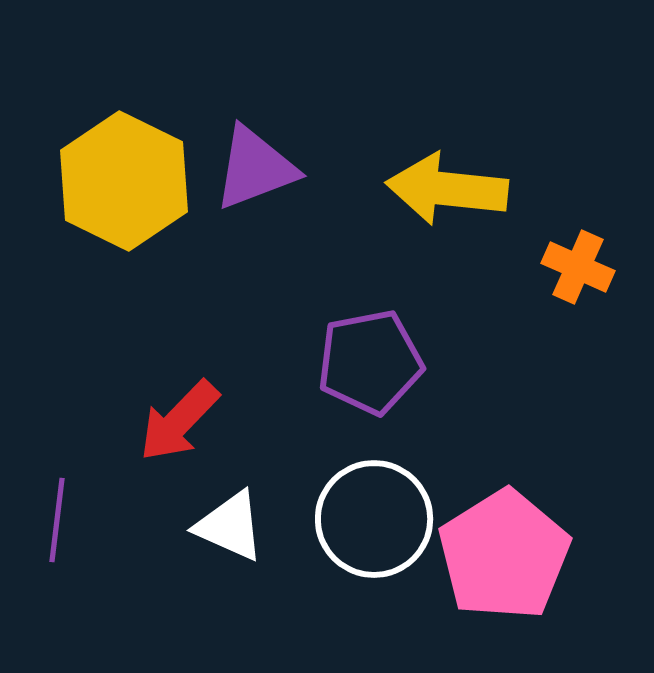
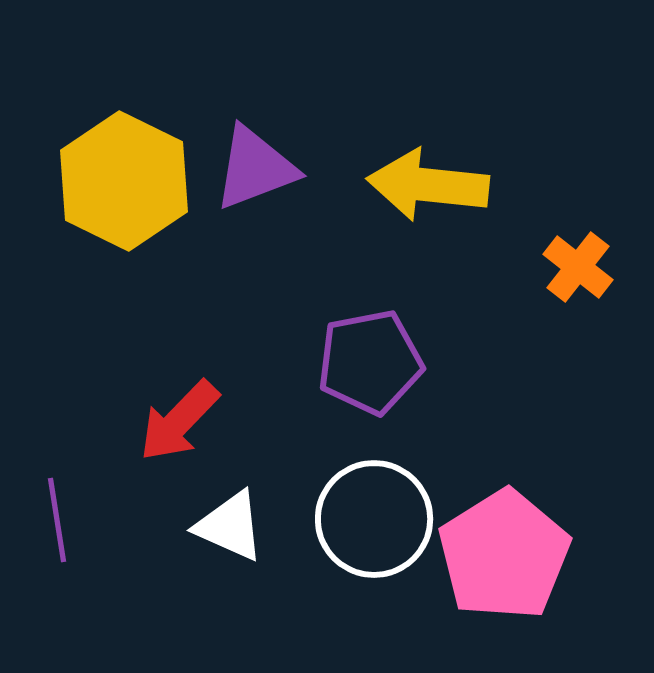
yellow arrow: moved 19 px left, 4 px up
orange cross: rotated 14 degrees clockwise
purple line: rotated 16 degrees counterclockwise
